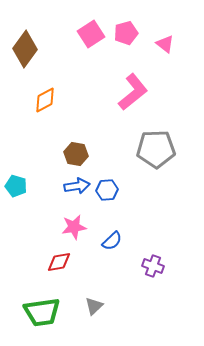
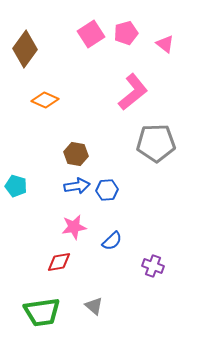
orange diamond: rotated 52 degrees clockwise
gray pentagon: moved 6 px up
gray triangle: rotated 36 degrees counterclockwise
